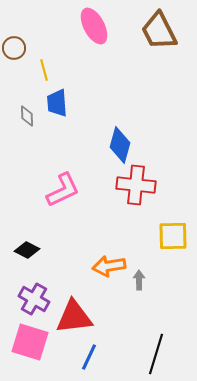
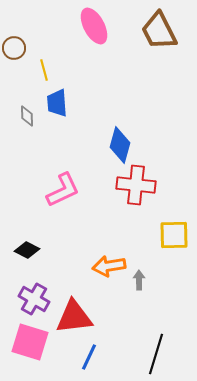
yellow square: moved 1 px right, 1 px up
